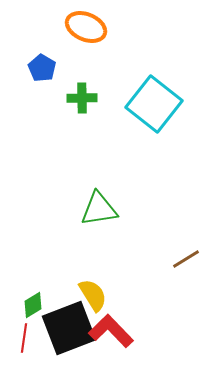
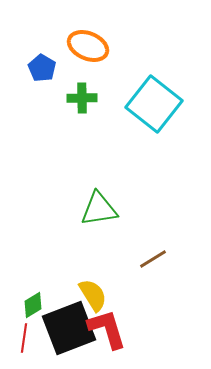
orange ellipse: moved 2 px right, 19 px down
brown line: moved 33 px left
red L-shape: moved 4 px left, 2 px up; rotated 27 degrees clockwise
